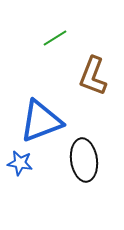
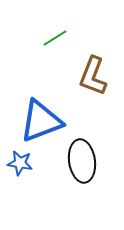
black ellipse: moved 2 px left, 1 px down
